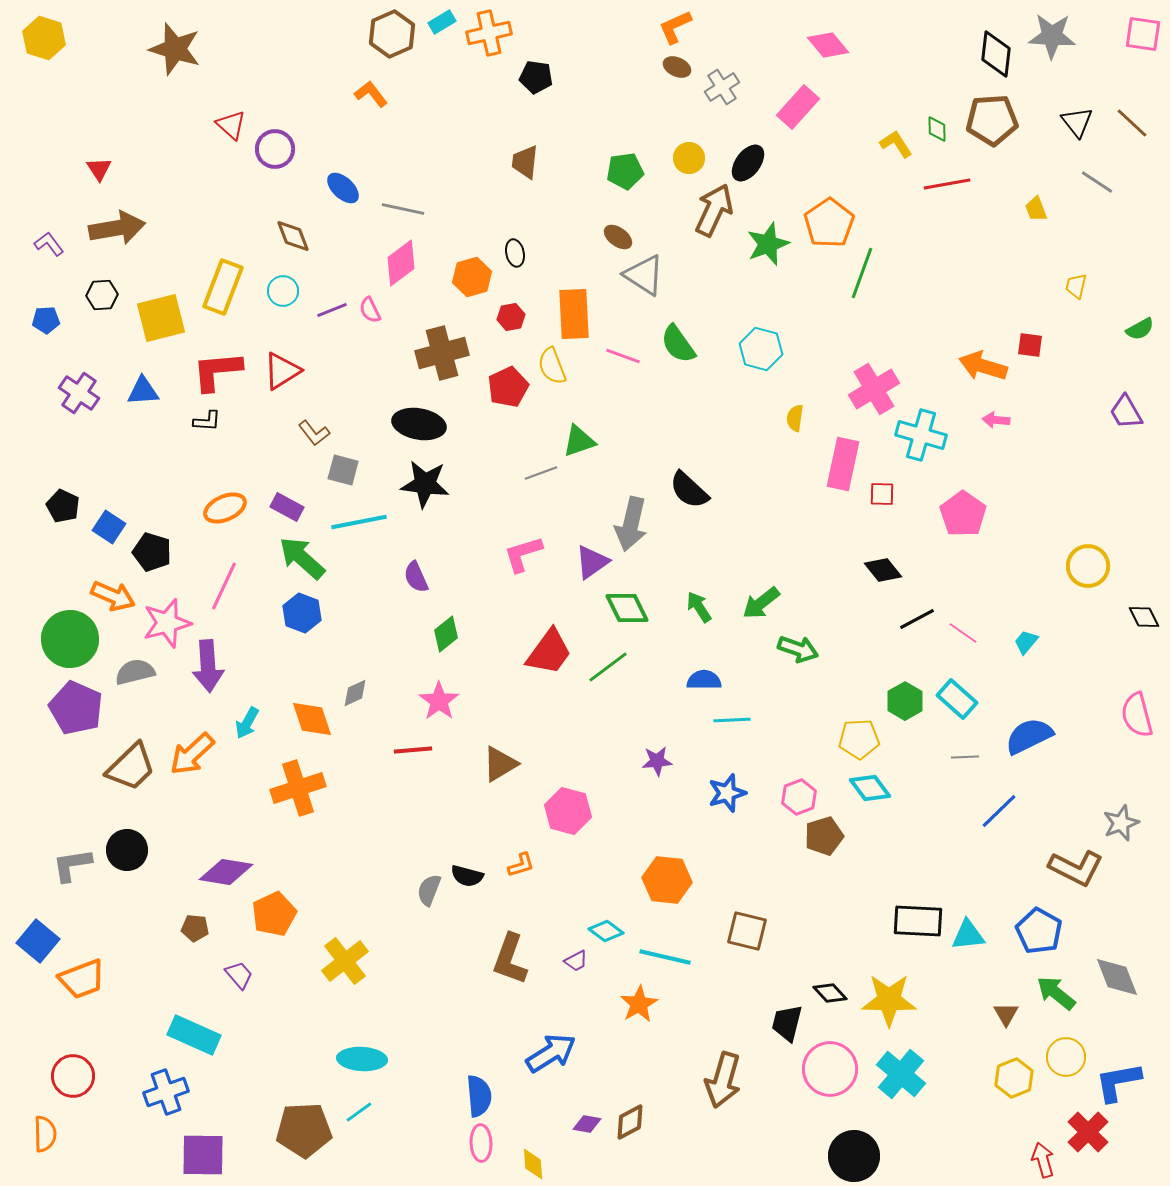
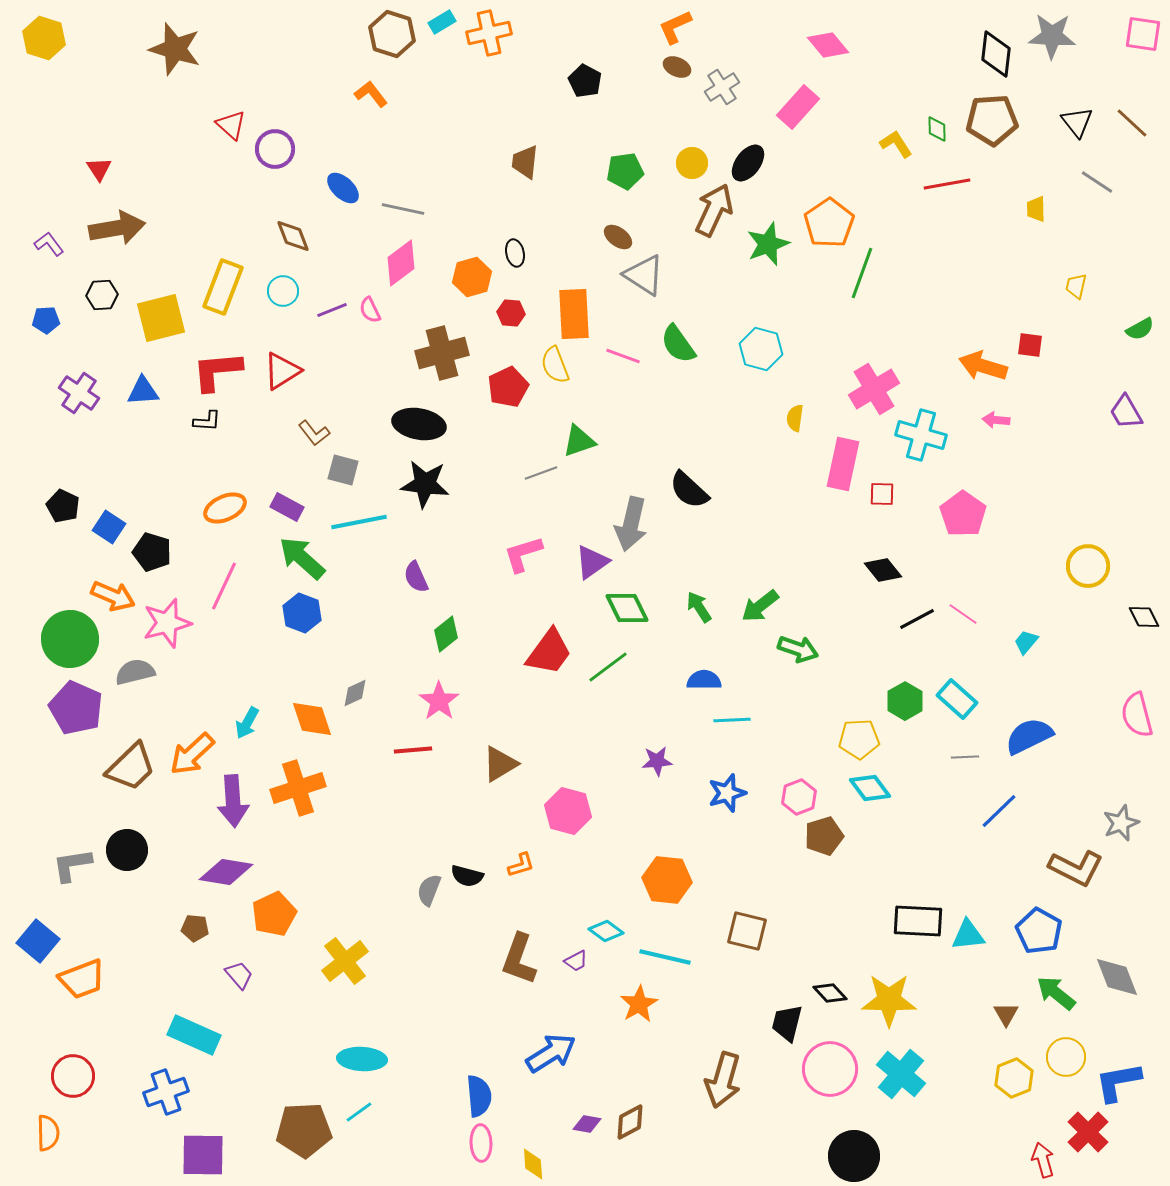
brown hexagon at (392, 34): rotated 18 degrees counterclockwise
black pentagon at (536, 77): moved 49 px right, 4 px down; rotated 20 degrees clockwise
yellow circle at (689, 158): moved 3 px right, 5 px down
yellow trapezoid at (1036, 209): rotated 20 degrees clockwise
red hexagon at (511, 317): moved 4 px up; rotated 16 degrees clockwise
yellow semicircle at (552, 366): moved 3 px right, 1 px up
green arrow at (761, 603): moved 1 px left, 3 px down
pink line at (963, 633): moved 19 px up
purple arrow at (208, 666): moved 25 px right, 135 px down
brown L-shape at (510, 959): moved 9 px right
orange semicircle at (45, 1134): moved 3 px right, 1 px up
